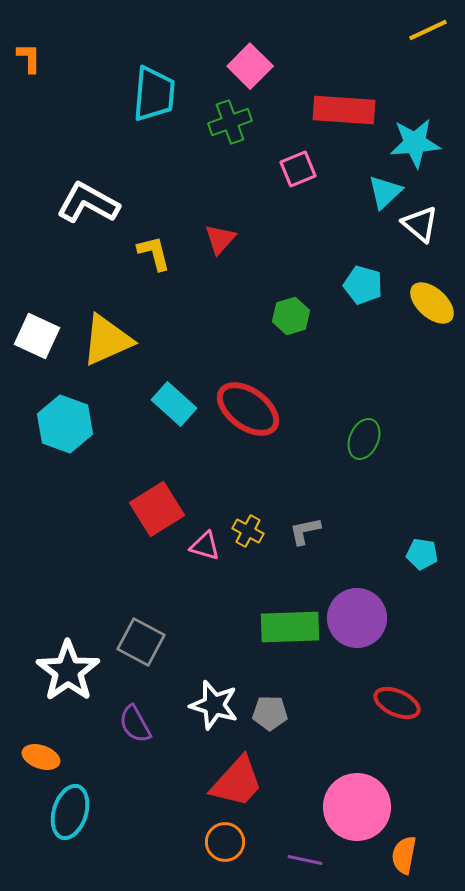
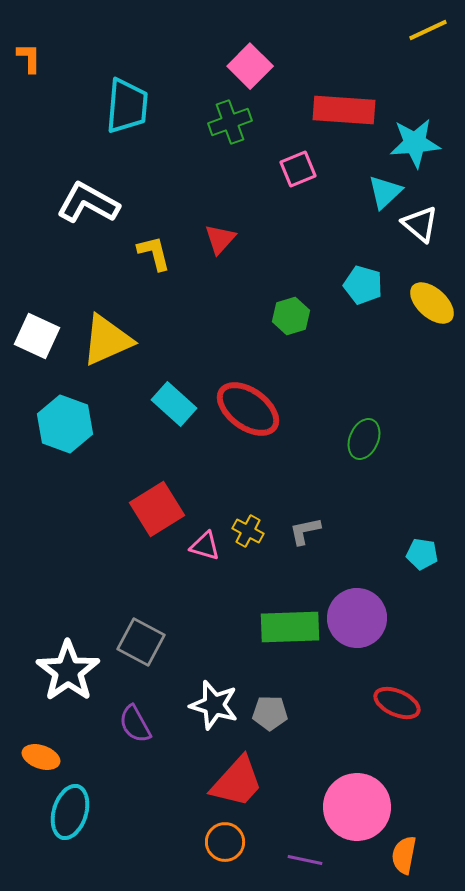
cyan trapezoid at (154, 94): moved 27 px left, 12 px down
